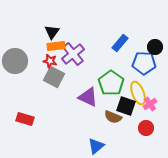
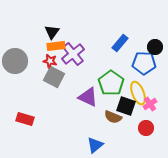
blue triangle: moved 1 px left, 1 px up
